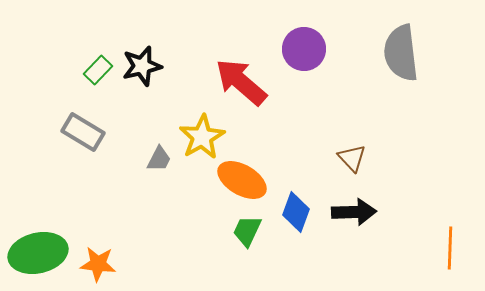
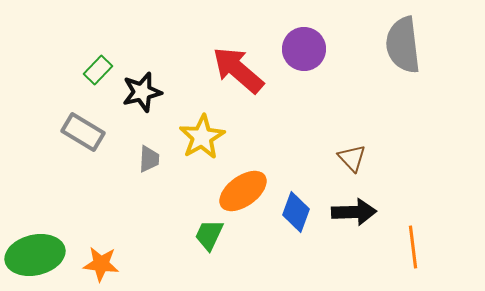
gray semicircle: moved 2 px right, 8 px up
black star: moved 26 px down
red arrow: moved 3 px left, 12 px up
gray trapezoid: moved 10 px left; rotated 24 degrees counterclockwise
orange ellipse: moved 1 px right, 11 px down; rotated 66 degrees counterclockwise
green trapezoid: moved 38 px left, 4 px down
orange line: moved 37 px left, 1 px up; rotated 9 degrees counterclockwise
green ellipse: moved 3 px left, 2 px down
orange star: moved 3 px right
